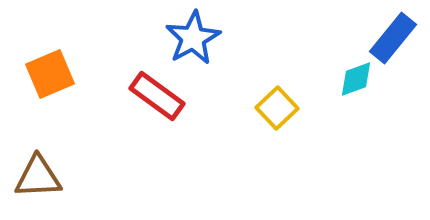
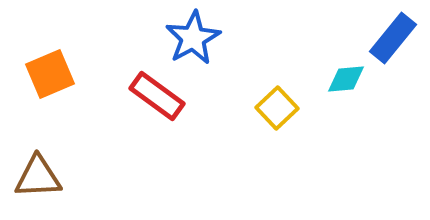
cyan diamond: moved 10 px left; rotated 15 degrees clockwise
